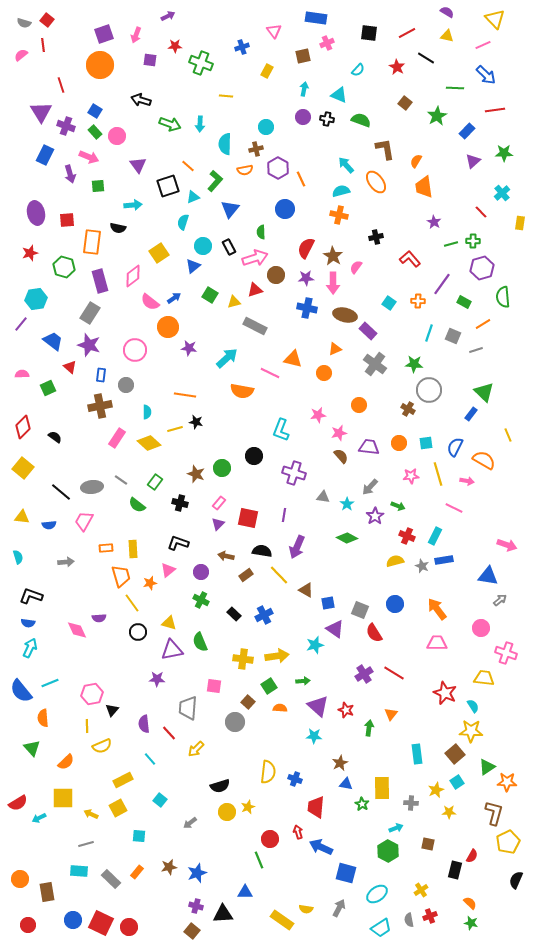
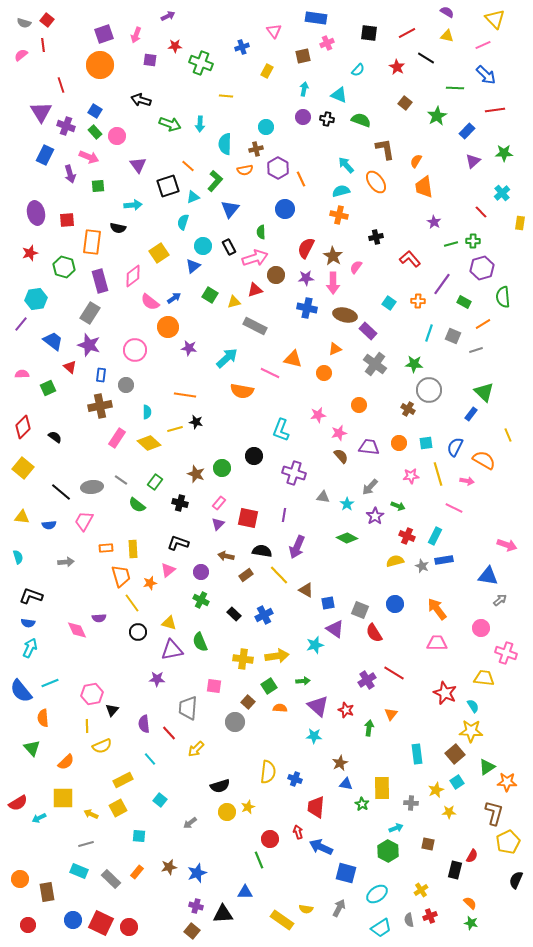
purple cross at (364, 674): moved 3 px right, 6 px down
cyan rectangle at (79, 871): rotated 18 degrees clockwise
